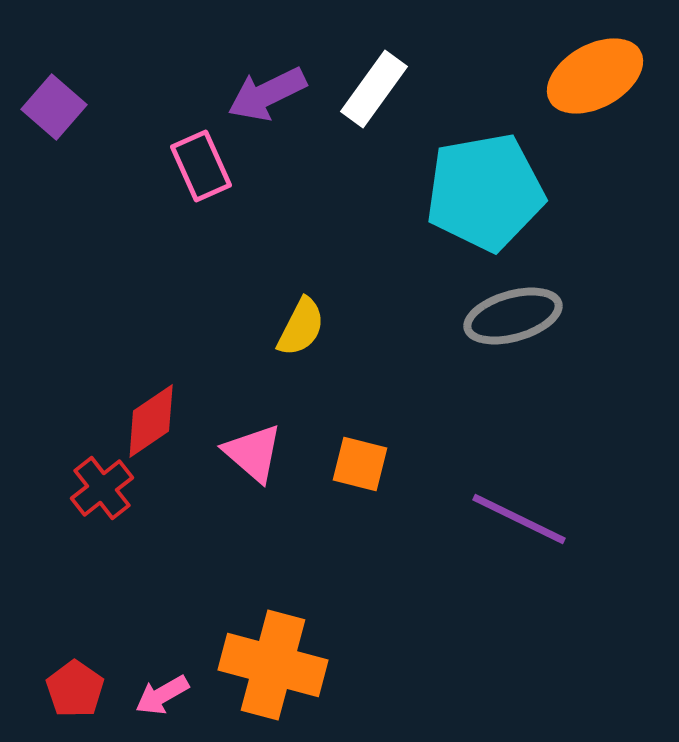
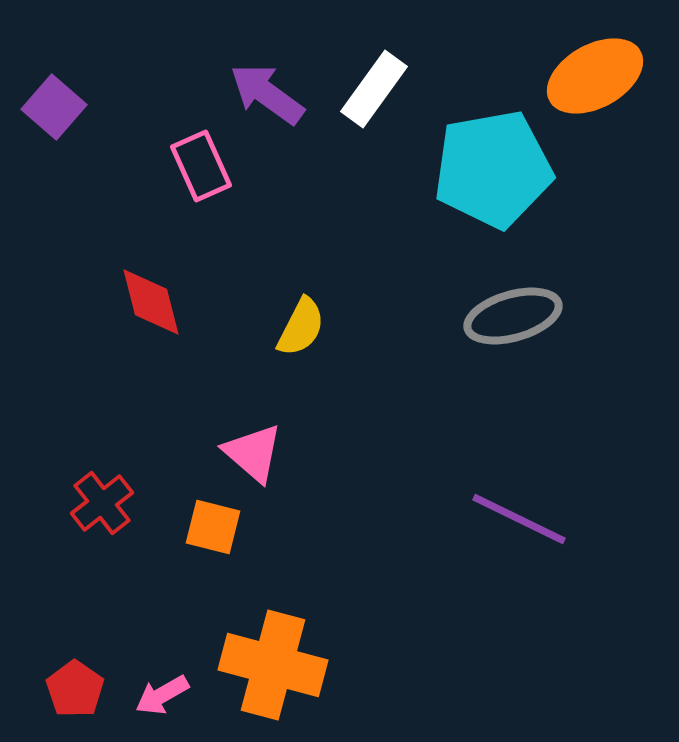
purple arrow: rotated 62 degrees clockwise
cyan pentagon: moved 8 px right, 23 px up
red diamond: moved 119 px up; rotated 70 degrees counterclockwise
orange square: moved 147 px left, 63 px down
red cross: moved 15 px down
